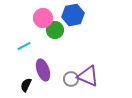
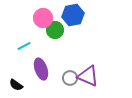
purple ellipse: moved 2 px left, 1 px up
gray circle: moved 1 px left, 1 px up
black semicircle: moved 10 px left; rotated 80 degrees counterclockwise
